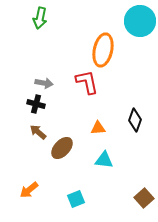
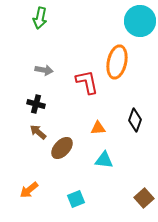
orange ellipse: moved 14 px right, 12 px down
gray arrow: moved 13 px up
